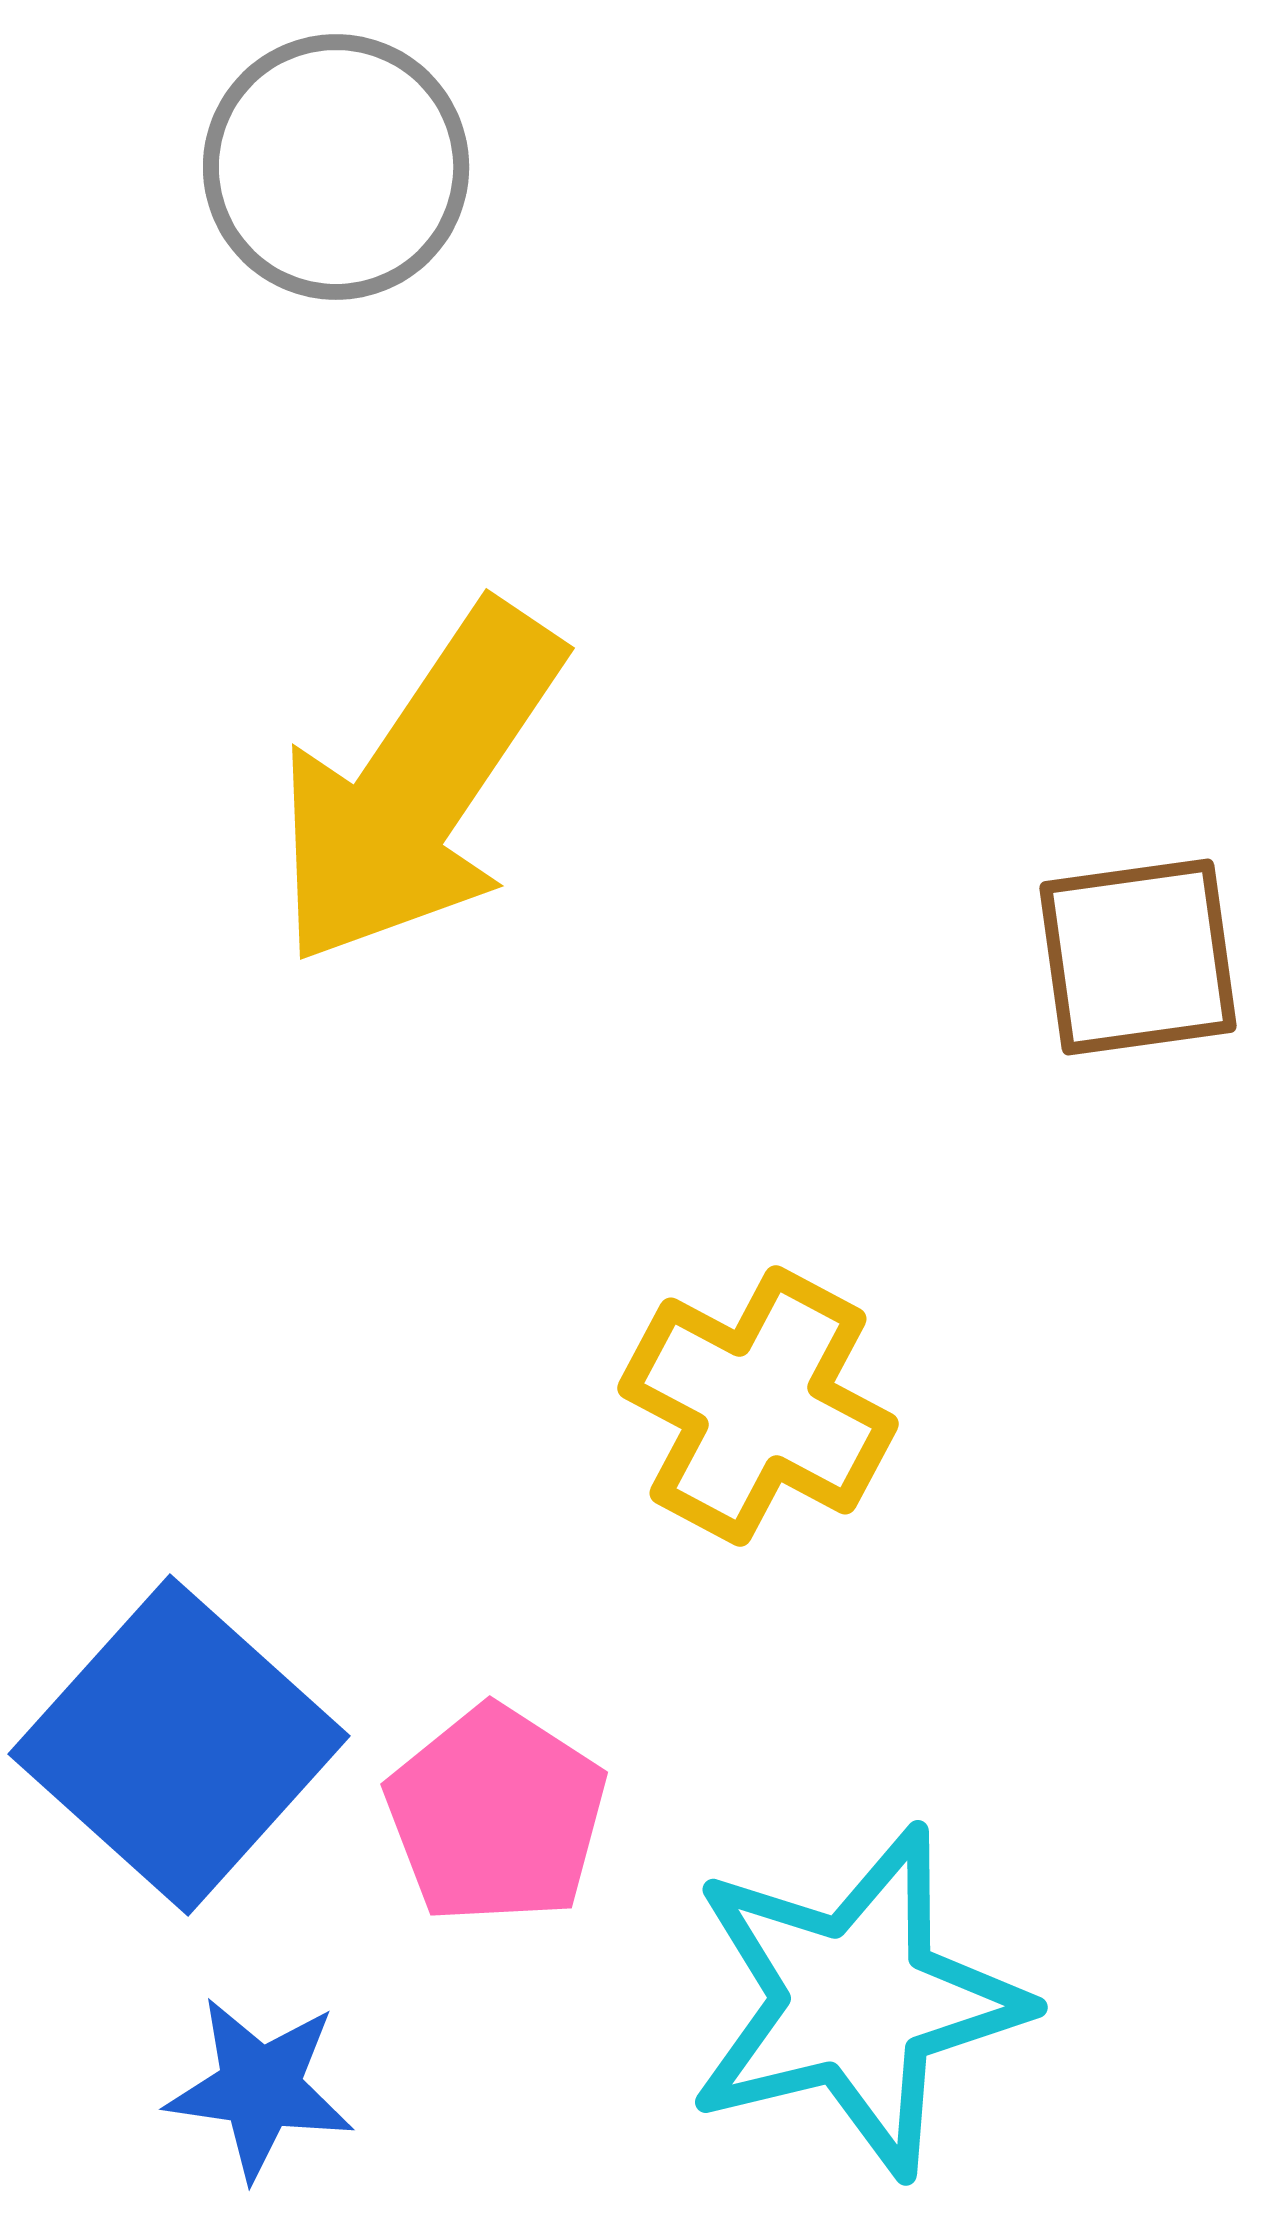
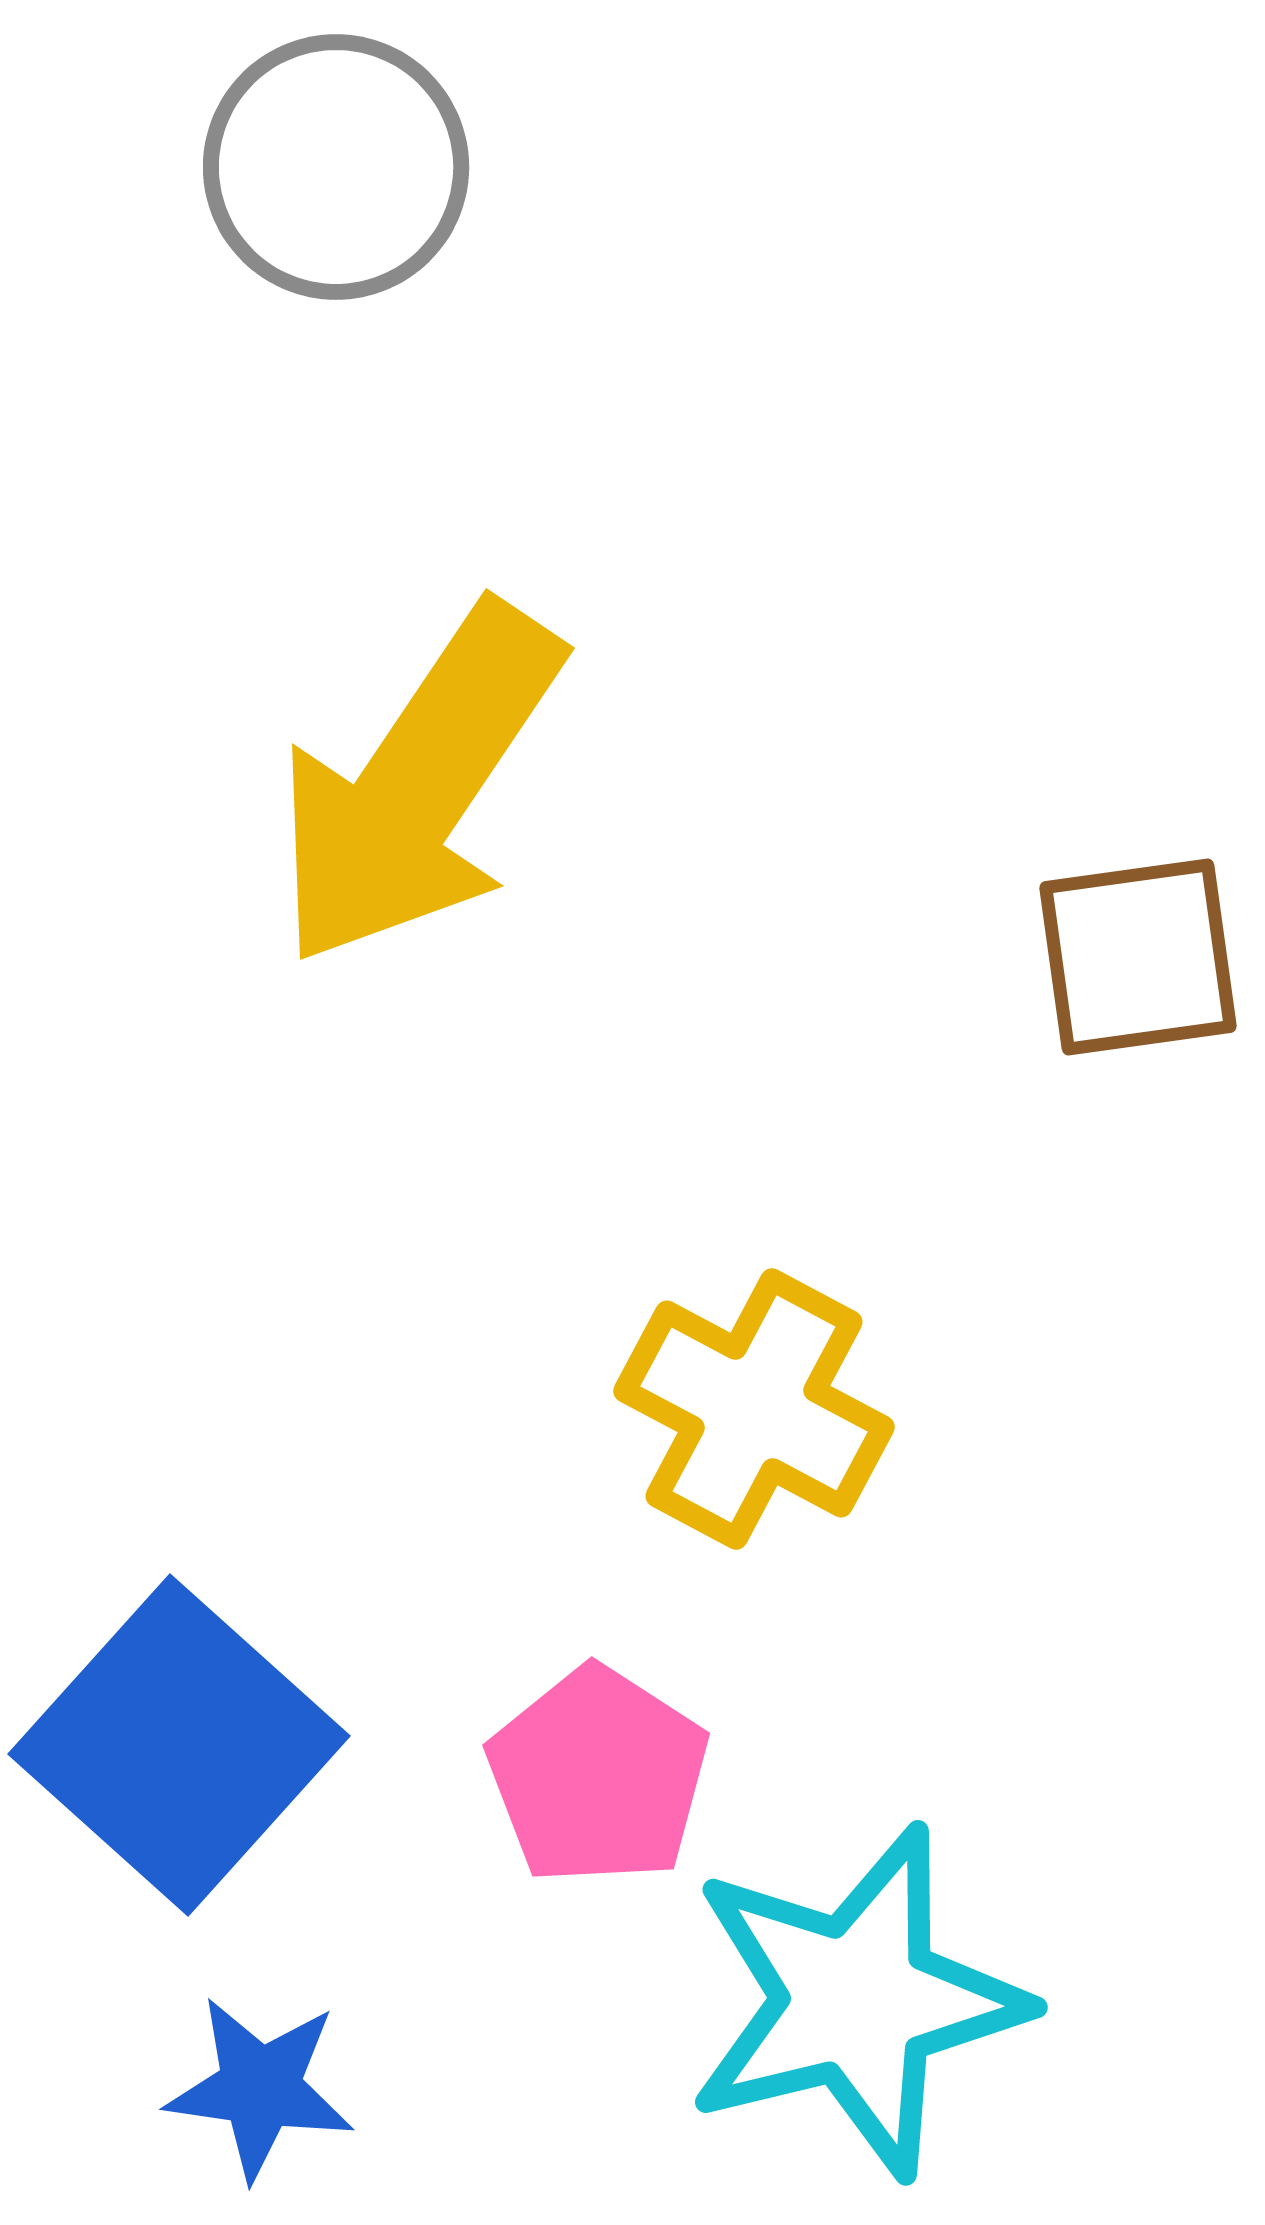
yellow cross: moved 4 px left, 3 px down
pink pentagon: moved 102 px right, 39 px up
